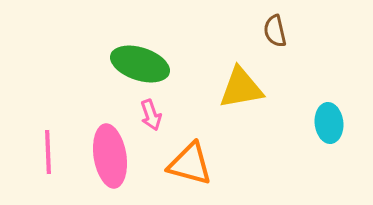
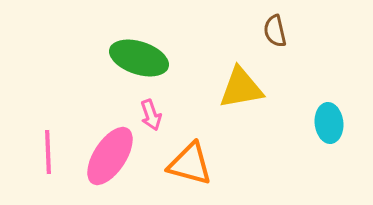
green ellipse: moved 1 px left, 6 px up
pink ellipse: rotated 42 degrees clockwise
